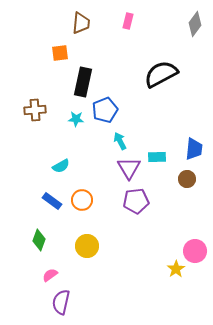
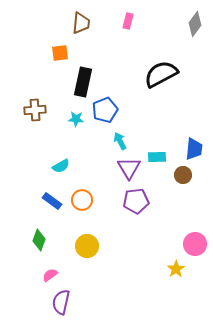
brown circle: moved 4 px left, 4 px up
pink circle: moved 7 px up
